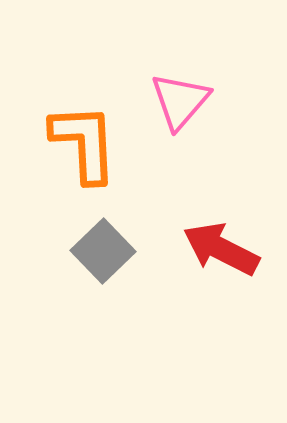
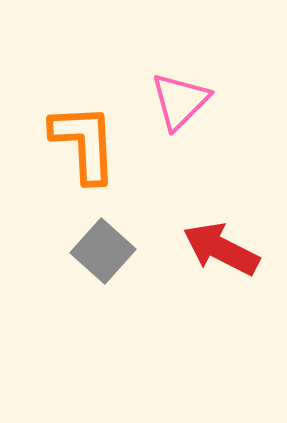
pink triangle: rotated 4 degrees clockwise
gray square: rotated 4 degrees counterclockwise
